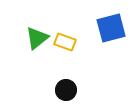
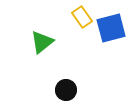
green triangle: moved 5 px right, 4 px down
yellow rectangle: moved 17 px right, 25 px up; rotated 35 degrees clockwise
